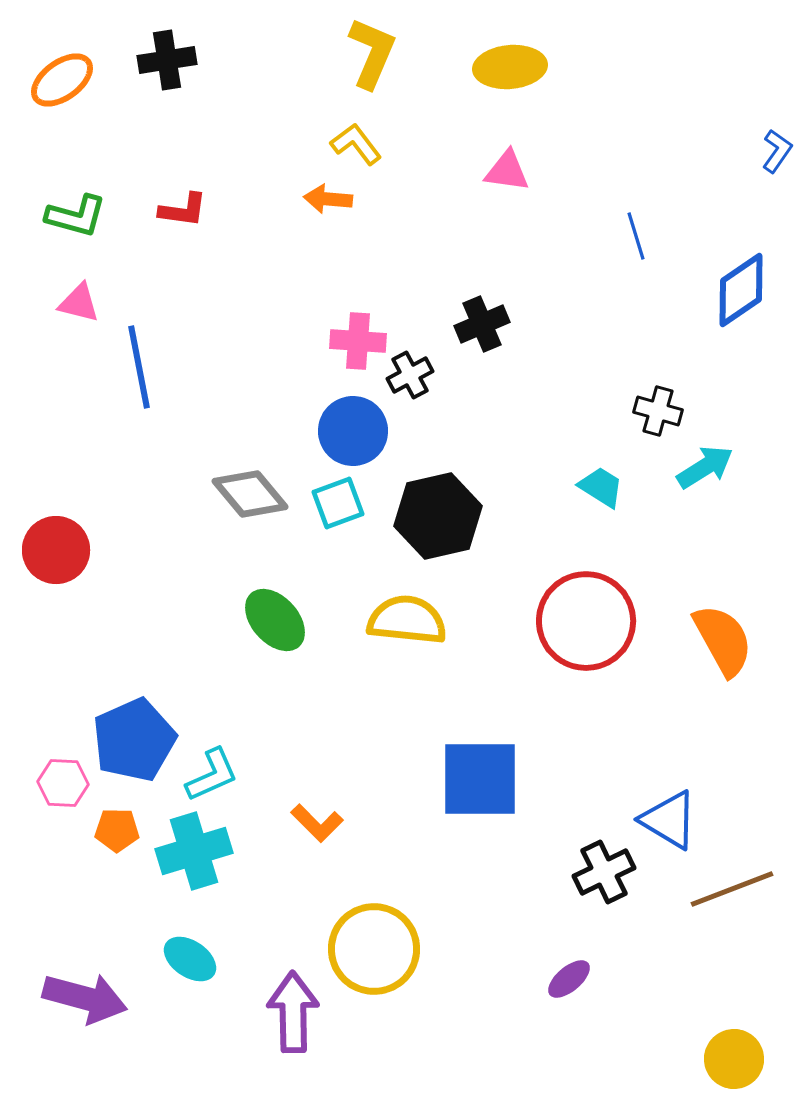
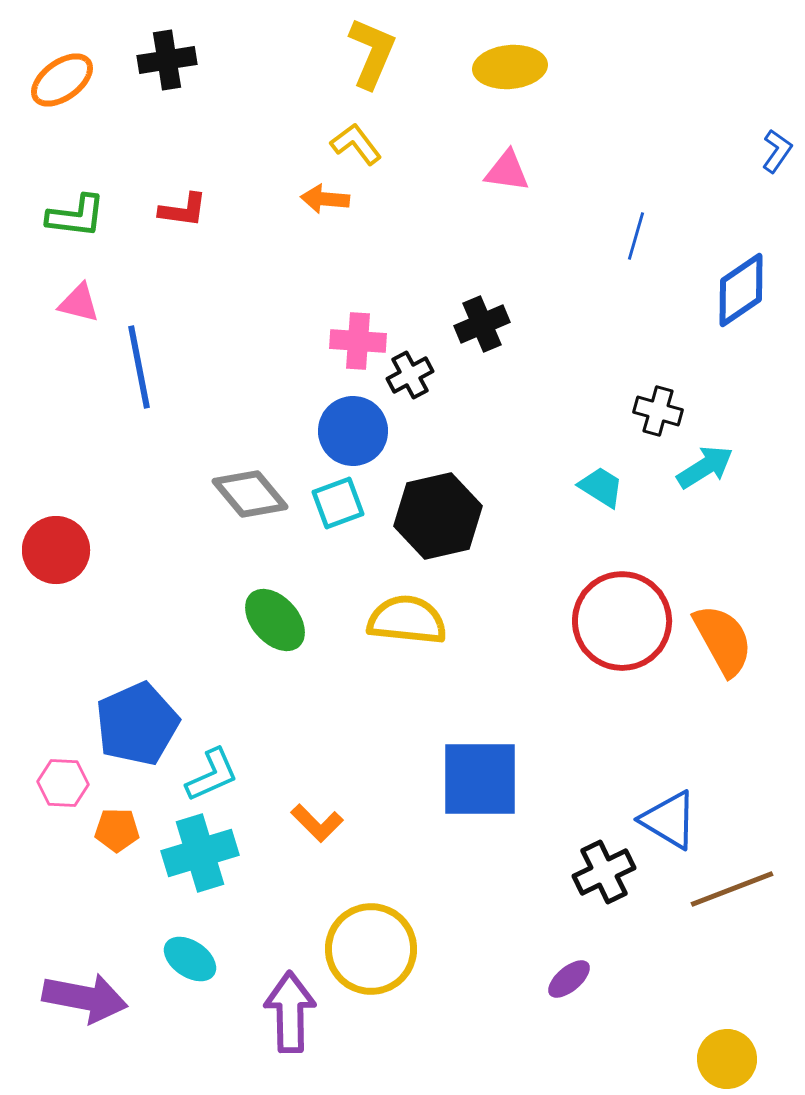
orange arrow at (328, 199): moved 3 px left
green L-shape at (76, 216): rotated 8 degrees counterclockwise
blue line at (636, 236): rotated 33 degrees clockwise
red circle at (586, 621): moved 36 px right
blue pentagon at (134, 740): moved 3 px right, 16 px up
cyan cross at (194, 851): moved 6 px right, 2 px down
yellow circle at (374, 949): moved 3 px left
purple arrow at (85, 998): rotated 4 degrees counterclockwise
purple arrow at (293, 1012): moved 3 px left
yellow circle at (734, 1059): moved 7 px left
